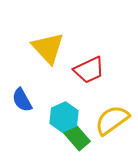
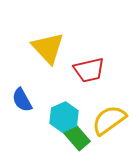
red trapezoid: rotated 12 degrees clockwise
yellow semicircle: moved 3 px left
